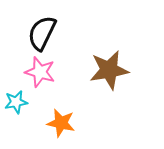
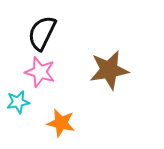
cyan star: moved 2 px right
